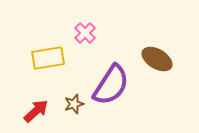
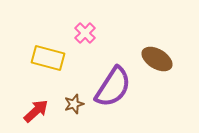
yellow rectangle: rotated 24 degrees clockwise
purple semicircle: moved 2 px right, 2 px down
